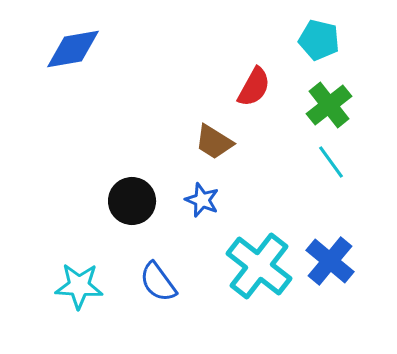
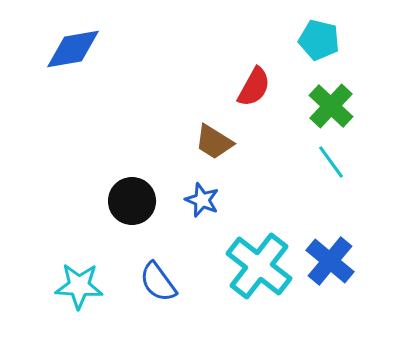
green cross: moved 2 px right, 1 px down; rotated 9 degrees counterclockwise
